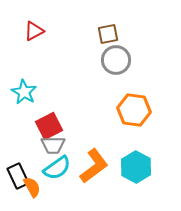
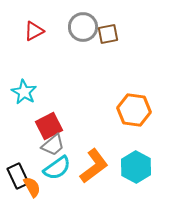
gray circle: moved 33 px left, 33 px up
gray trapezoid: rotated 40 degrees counterclockwise
